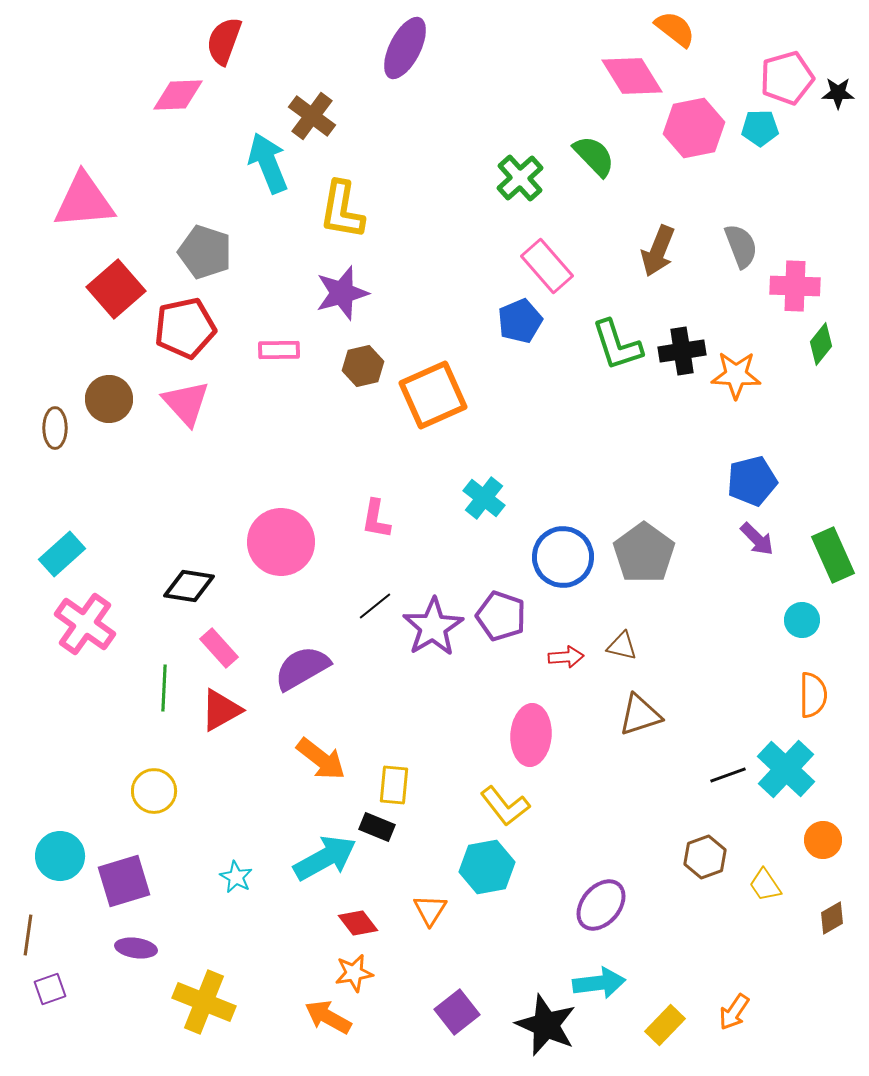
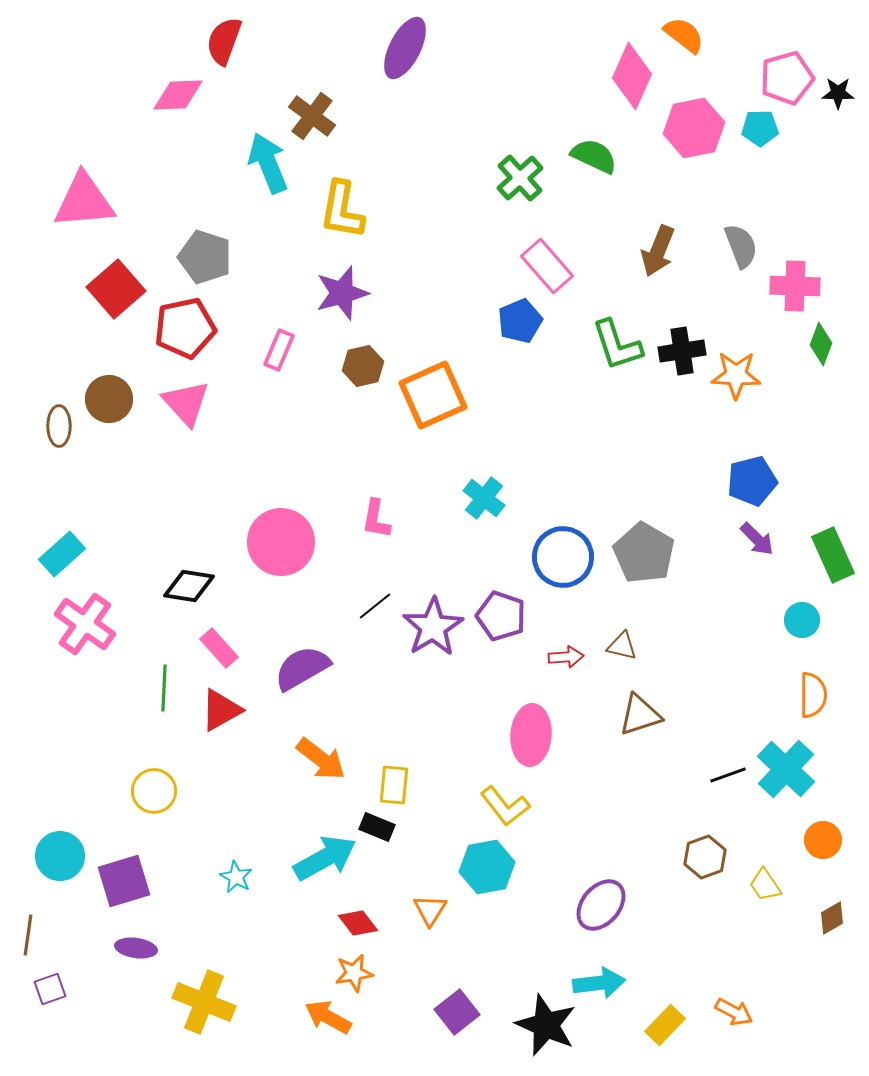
orange semicircle at (675, 29): moved 9 px right, 6 px down
pink diamond at (632, 76): rotated 56 degrees clockwise
green semicircle at (594, 156): rotated 21 degrees counterclockwise
gray pentagon at (205, 252): moved 5 px down
green diamond at (821, 344): rotated 18 degrees counterclockwise
pink rectangle at (279, 350): rotated 66 degrees counterclockwise
brown ellipse at (55, 428): moved 4 px right, 2 px up
gray pentagon at (644, 553): rotated 6 degrees counterclockwise
orange arrow at (734, 1012): rotated 96 degrees counterclockwise
